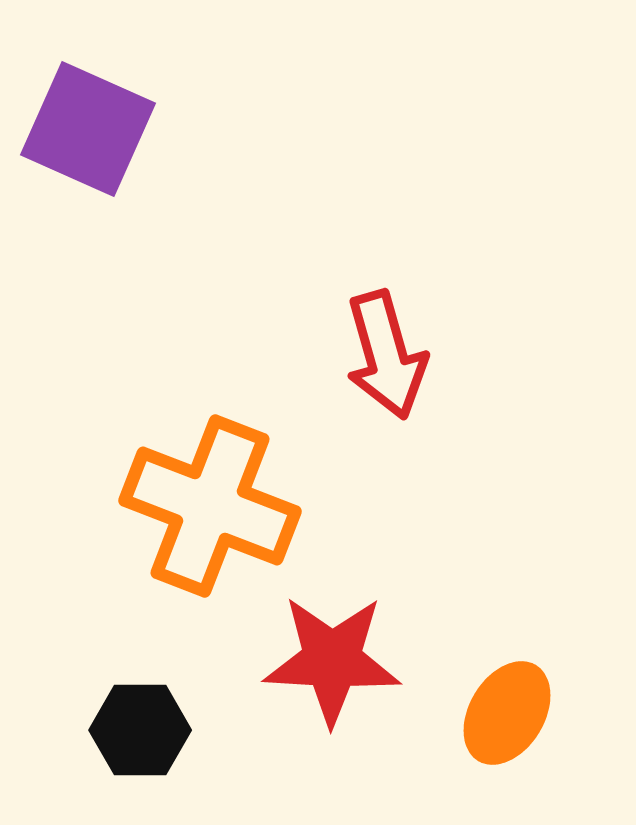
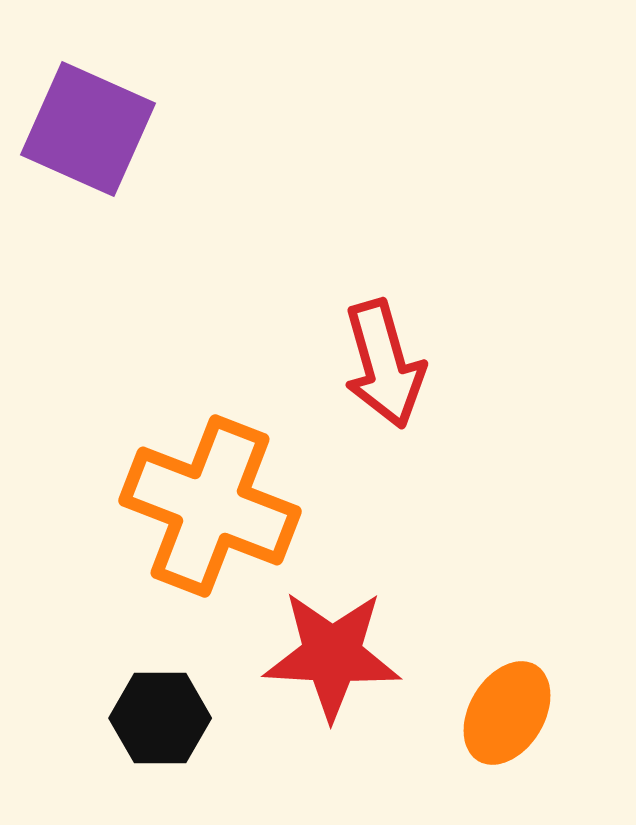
red arrow: moved 2 px left, 9 px down
red star: moved 5 px up
black hexagon: moved 20 px right, 12 px up
